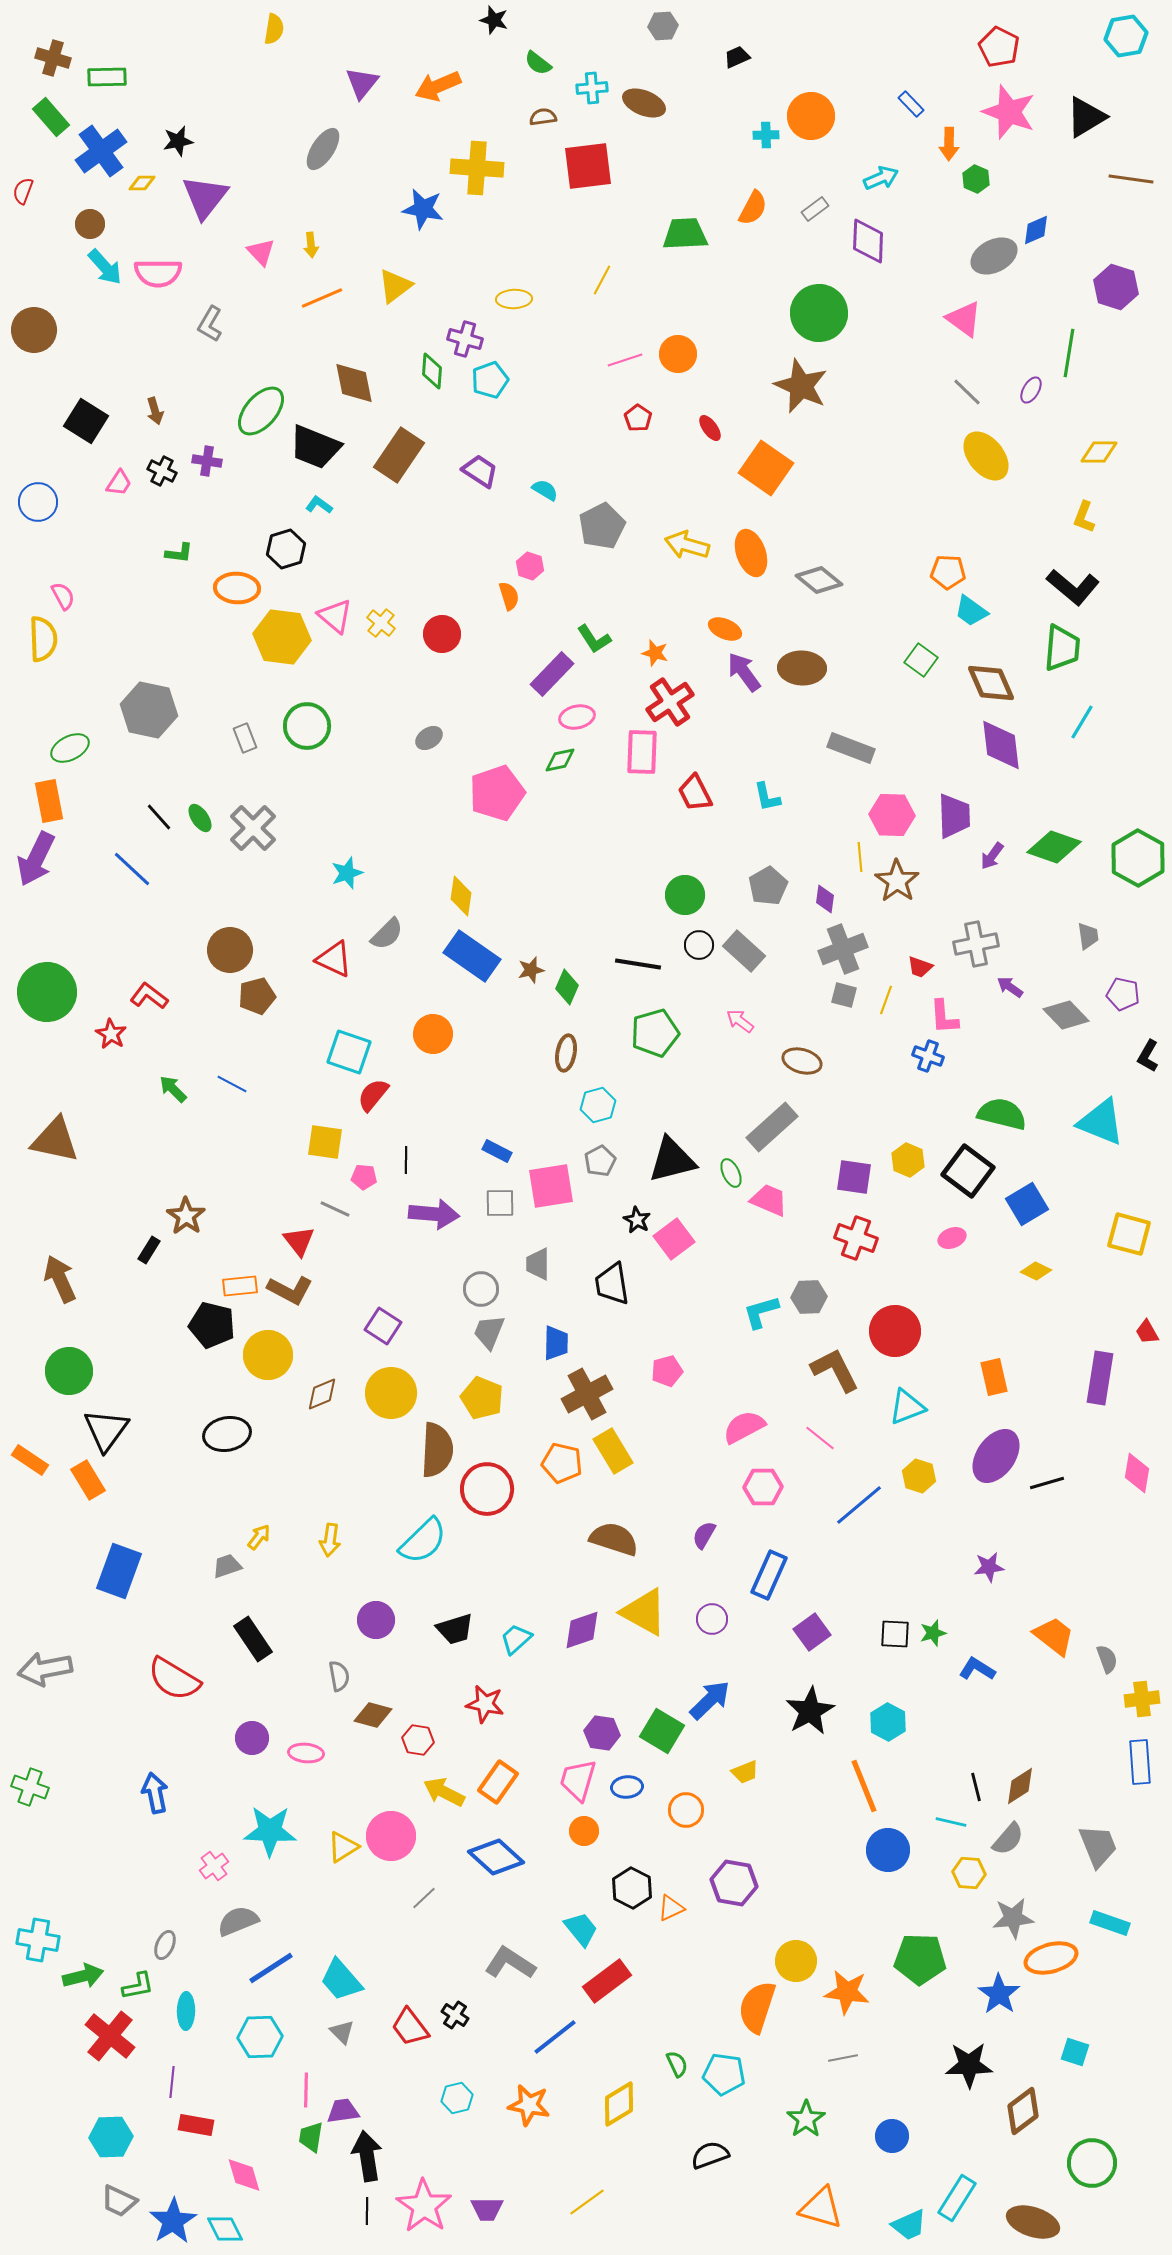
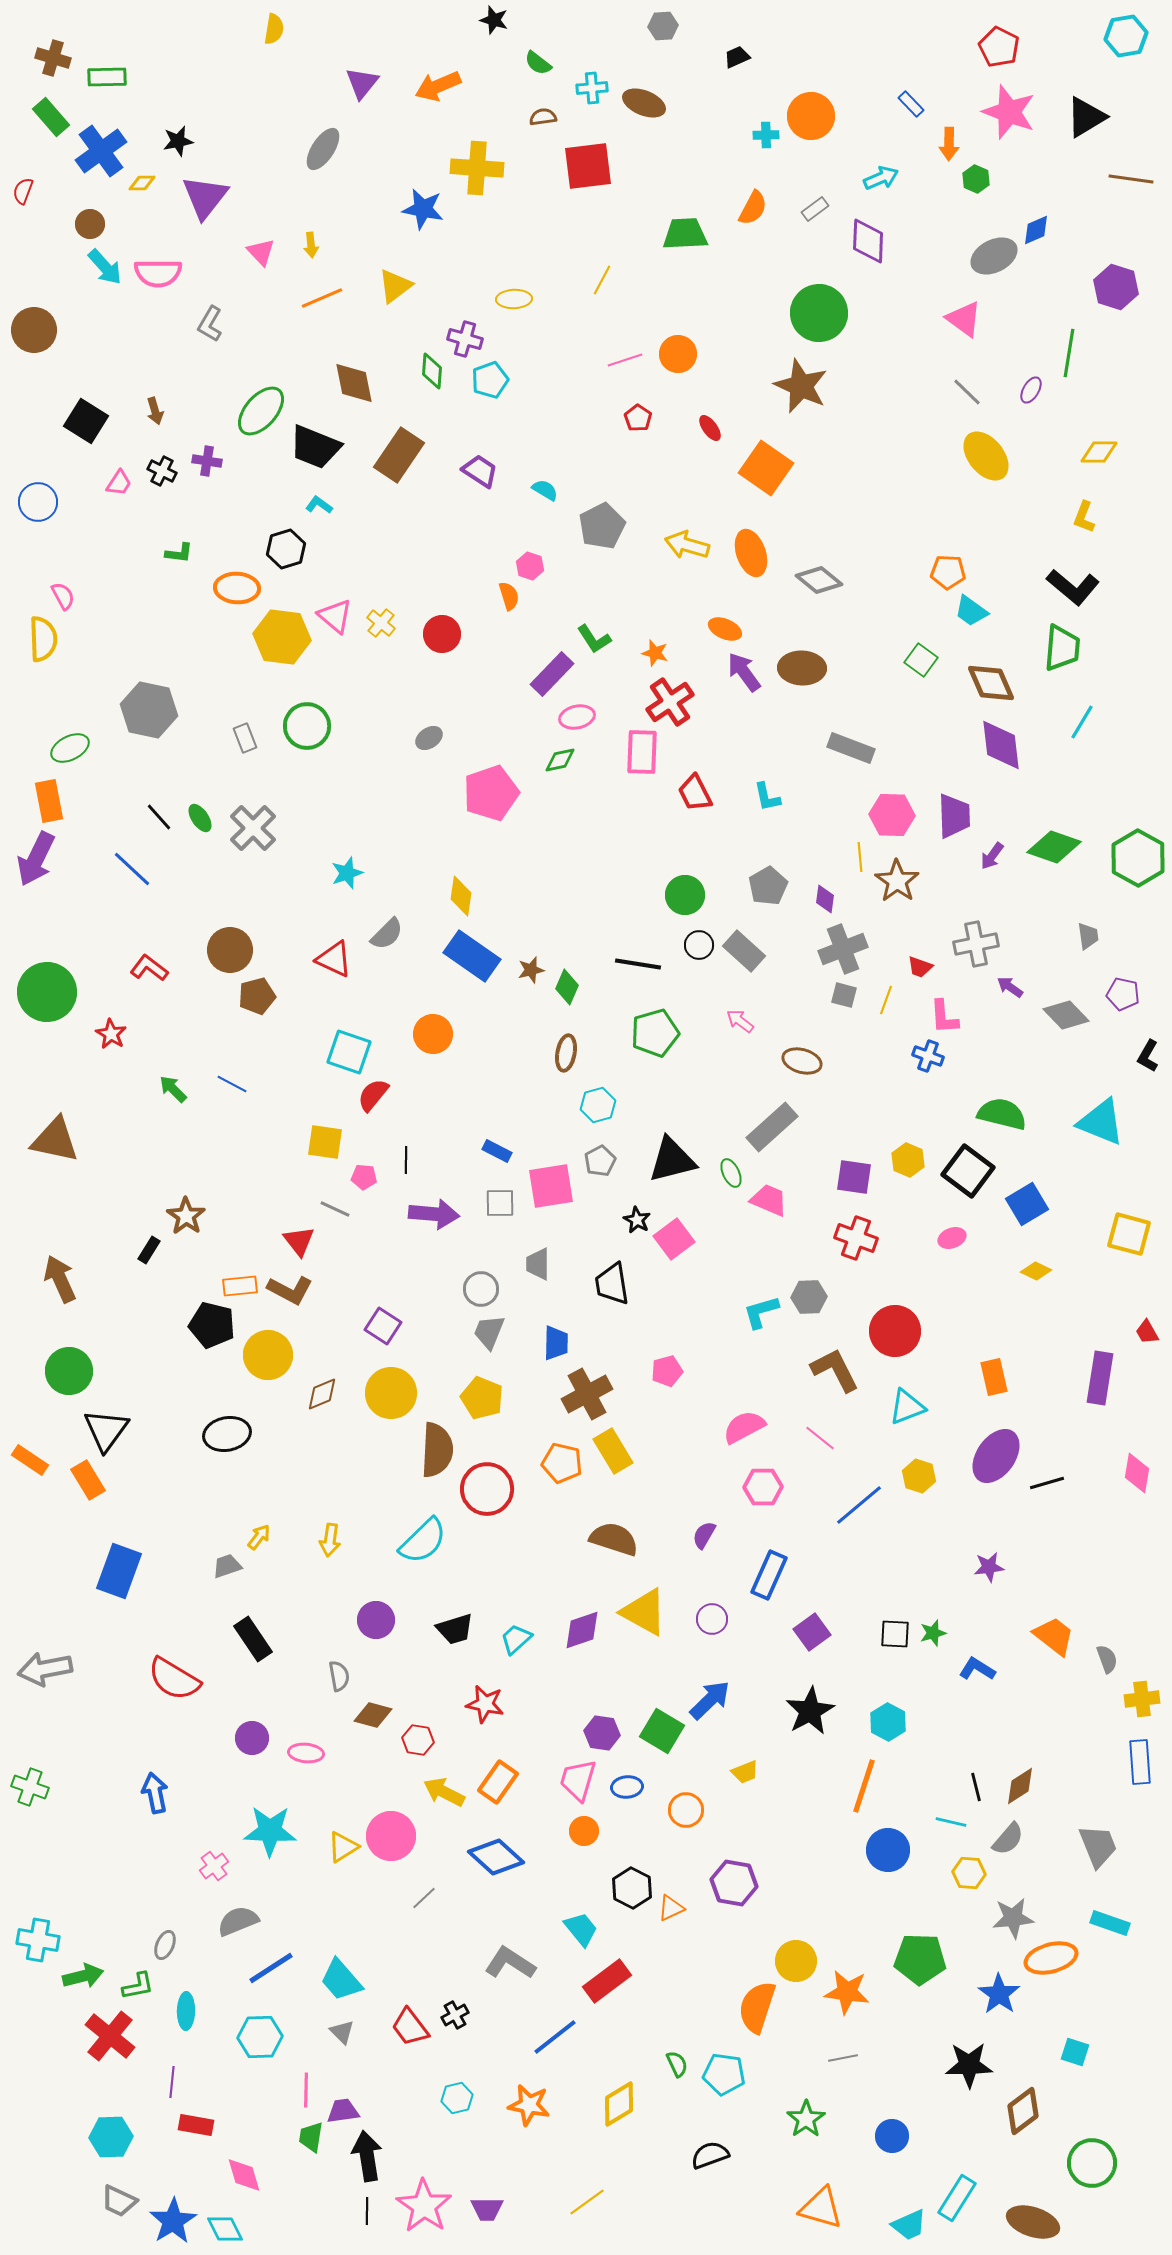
pink pentagon at (497, 793): moved 6 px left
red L-shape at (149, 996): moved 28 px up
orange line at (864, 1786): rotated 40 degrees clockwise
black cross at (455, 2015): rotated 28 degrees clockwise
